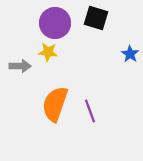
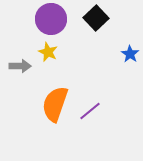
black square: rotated 30 degrees clockwise
purple circle: moved 4 px left, 4 px up
yellow star: rotated 18 degrees clockwise
purple line: rotated 70 degrees clockwise
